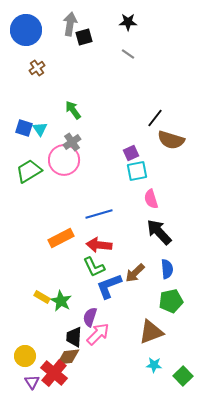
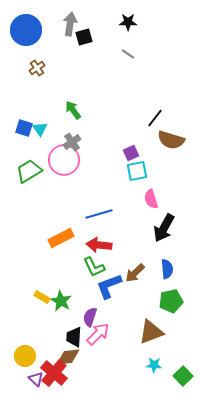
black arrow: moved 5 px right, 4 px up; rotated 108 degrees counterclockwise
purple triangle: moved 4 px right, 3 px up; rotated 14 degrees counterclockwise
